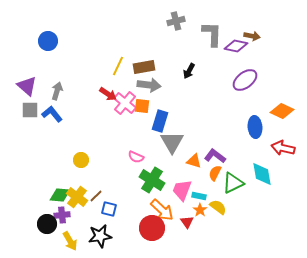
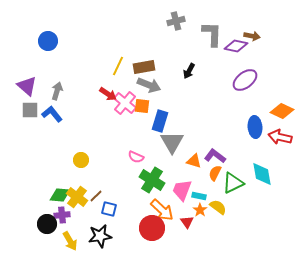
gray arrow at (149, 85): rotated 15 degrees clockwise
red arrow at (283, 148): moved 3 px left, 11 px up
